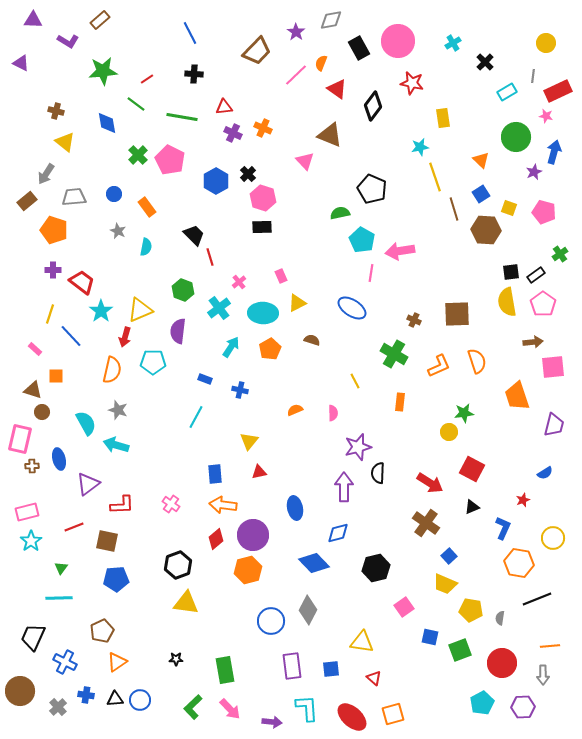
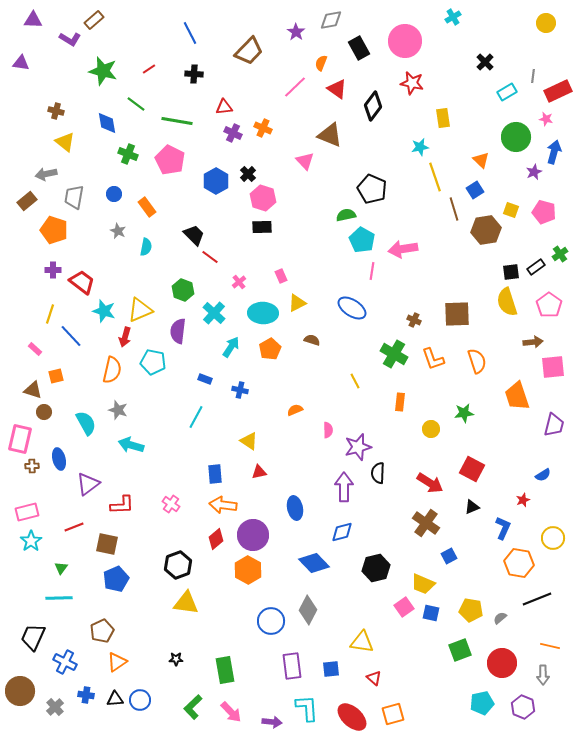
brown rectangle at (100, 20): moved 6 px left
purple L-shape at (68, 41): moved 2 px right, 2 px up
pink circle at (398, 41): moved 7 px right
cyan cross at (453, 43): moved 26 px up
yellow circle at (546, 43): moved 20 px up
brown trapezoid at (257, 51): moved 8 px left
purple triangle at (21, 63): rotated 18 degrees counterclockwise
green star at (103, 71): rotated 20 degrees clockwise
pink line at (296, 75): moved 1 px left, 12 px down
red line at (147, 79): moved 2 px right, 10 px up
pink star at (546, 116): moved 3 px down
green line at (182, 117): moved 5 px left, 4 px down
green cross at (138, 155): moved 10 px left, 1 px up; rotated 24 degrees counterclockwise
gray arrow at (46, 174): rotated 45 degrees clockwise
blue square at (481, 194): moved 6 px left, 4 px up
gray trapezoid at (74, 197): rotated 75 degrees counterclockwise
yellow square at (509, 208): moved 2 px right, 2 px down
green semicircle at (340, 213): moved 6 px right, 2 px down
brown hexagon at (486, 230): rotated 12 degrees counterclockwise
pink arrow at (400, 251): moved 3 px right, 2 px up
red line at (210, 257): rotated 36 degrees counterclockwise
pink line at (371, 273): moved 1 px right, 2 px up
black rectangle at (536, 275): moved 8 px up
yellow semicircle at (507, 302): rotated 8 degrees counterclockwise
pink pentagon at (543, 304): moved 6 px right, 1 px down
cyan cross at (219, 308): moved 5 px left, 5 px down; rotated 10 degrees counterclockwise
cyan star at (101, 311): moved 3 px right; rotated 20 degrees counterclockwise
cyan pentagon at (153, 362): rotated 10 degrees clockwise
orange L-shape at (439, 366): moved 6 px left, 7 px up; rotated 95 degrees clockwise
orange square at (56, 376): rotated 14 degrees counterclockwise
brown circle at (42, 412): moved 2 px right
pink semicircle at (333, 413): moved 5 px left, 17 px down
yellow circle at (449, 432): moved 18 px left, 3 px up
yellow triangle at (249, 441): rotated 36 degrees counterclockwise
cyan arrow at (116, 445): moved 15 px right
blue semicircle at (545, 473): moved 2 px left, 2 px down
blue diamond at (338, 533): moved 4 px right, 1 px up
brown square at (107, 541): moved 3 px down
blue square at (449, 556): rotated 14 degrees clockwise
orange hexagon at (248, 570): rotated 16 degrees counterclockwise
blue pentagon at (116, 579): rotated 20 degrees counterclockwise
yellow trapezoid at (445, 584): moved 22 px left
gray semicircle at (500, 618): rotated 40 degrees clockwise
blue square at (430, 637): moved 1 px right, 24 px up
orange line at (550, 646): rotated 18 degrees clockwise
cyan pentagon at (482, 703): rotated 15 degrees clockwise
gray cross at (58, 707): moved 3 px left
purple hexagon at (523, 707): rotated 25 degrees clockwise
pink arrow at (230, 709): moved 1 px right, 3 px down
